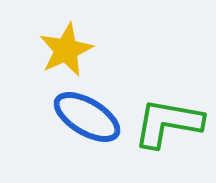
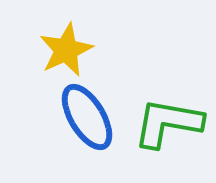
blue ellipse: rotated 28 degrees clockwise
